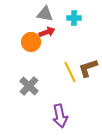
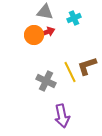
gray triangle: moved 2 px up
cyan cross: rotated 24 degrees counterclockwise
orange circle: moved 3 px right, 7 px up
brown L-shape: moved 1 px left, 2 px up
gray cross: moved 17 px right, 5 px up; rotated 18 degrees counterclockwise
purple arrow: moved 2 px right
